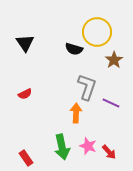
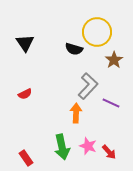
gray L-shape: moved 1 px right, 1 px up; rotated 24 degrees clockwise
